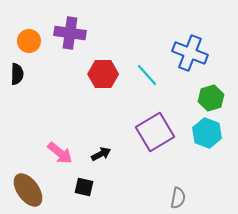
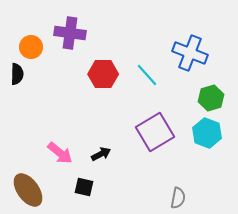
orange circle: moved 2 px right, 6 px down
